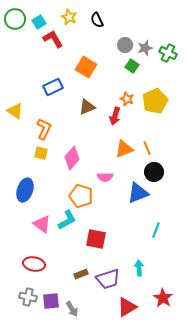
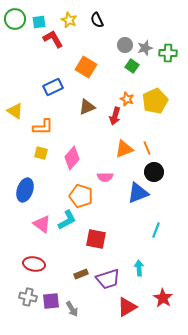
yellow star: moved 3 px down
cyan square: rotated 24 degrees clockwise
green cross: rotated 24 degrees counterclockwise
orange L-shape: moved 1 px left, 2 px up; rotated 65 degrees clockwise
